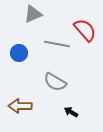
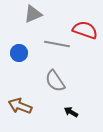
red semicircle: rotated 30 degrees counterclockwise
gray semicircle: moved 1 px up; rotated 25 degrees clockwise
brown arrow: rotated 20 degrees clockwise
